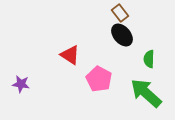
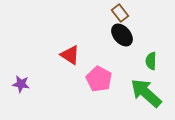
green semicircle: moved 2 px right, 2 px down
